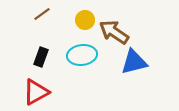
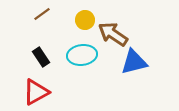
brown arrow: moved 1 px left, 2 px down
black rectangle: rotated 54 degrees counterclockwise
